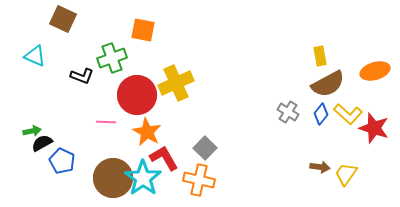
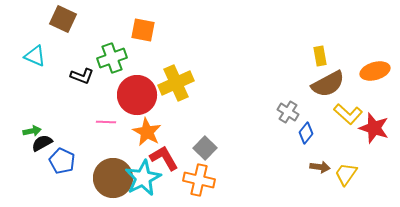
blue diamond: moved 15 px left, 19 px down
cyan star: rotated 9 degrees clockwise
